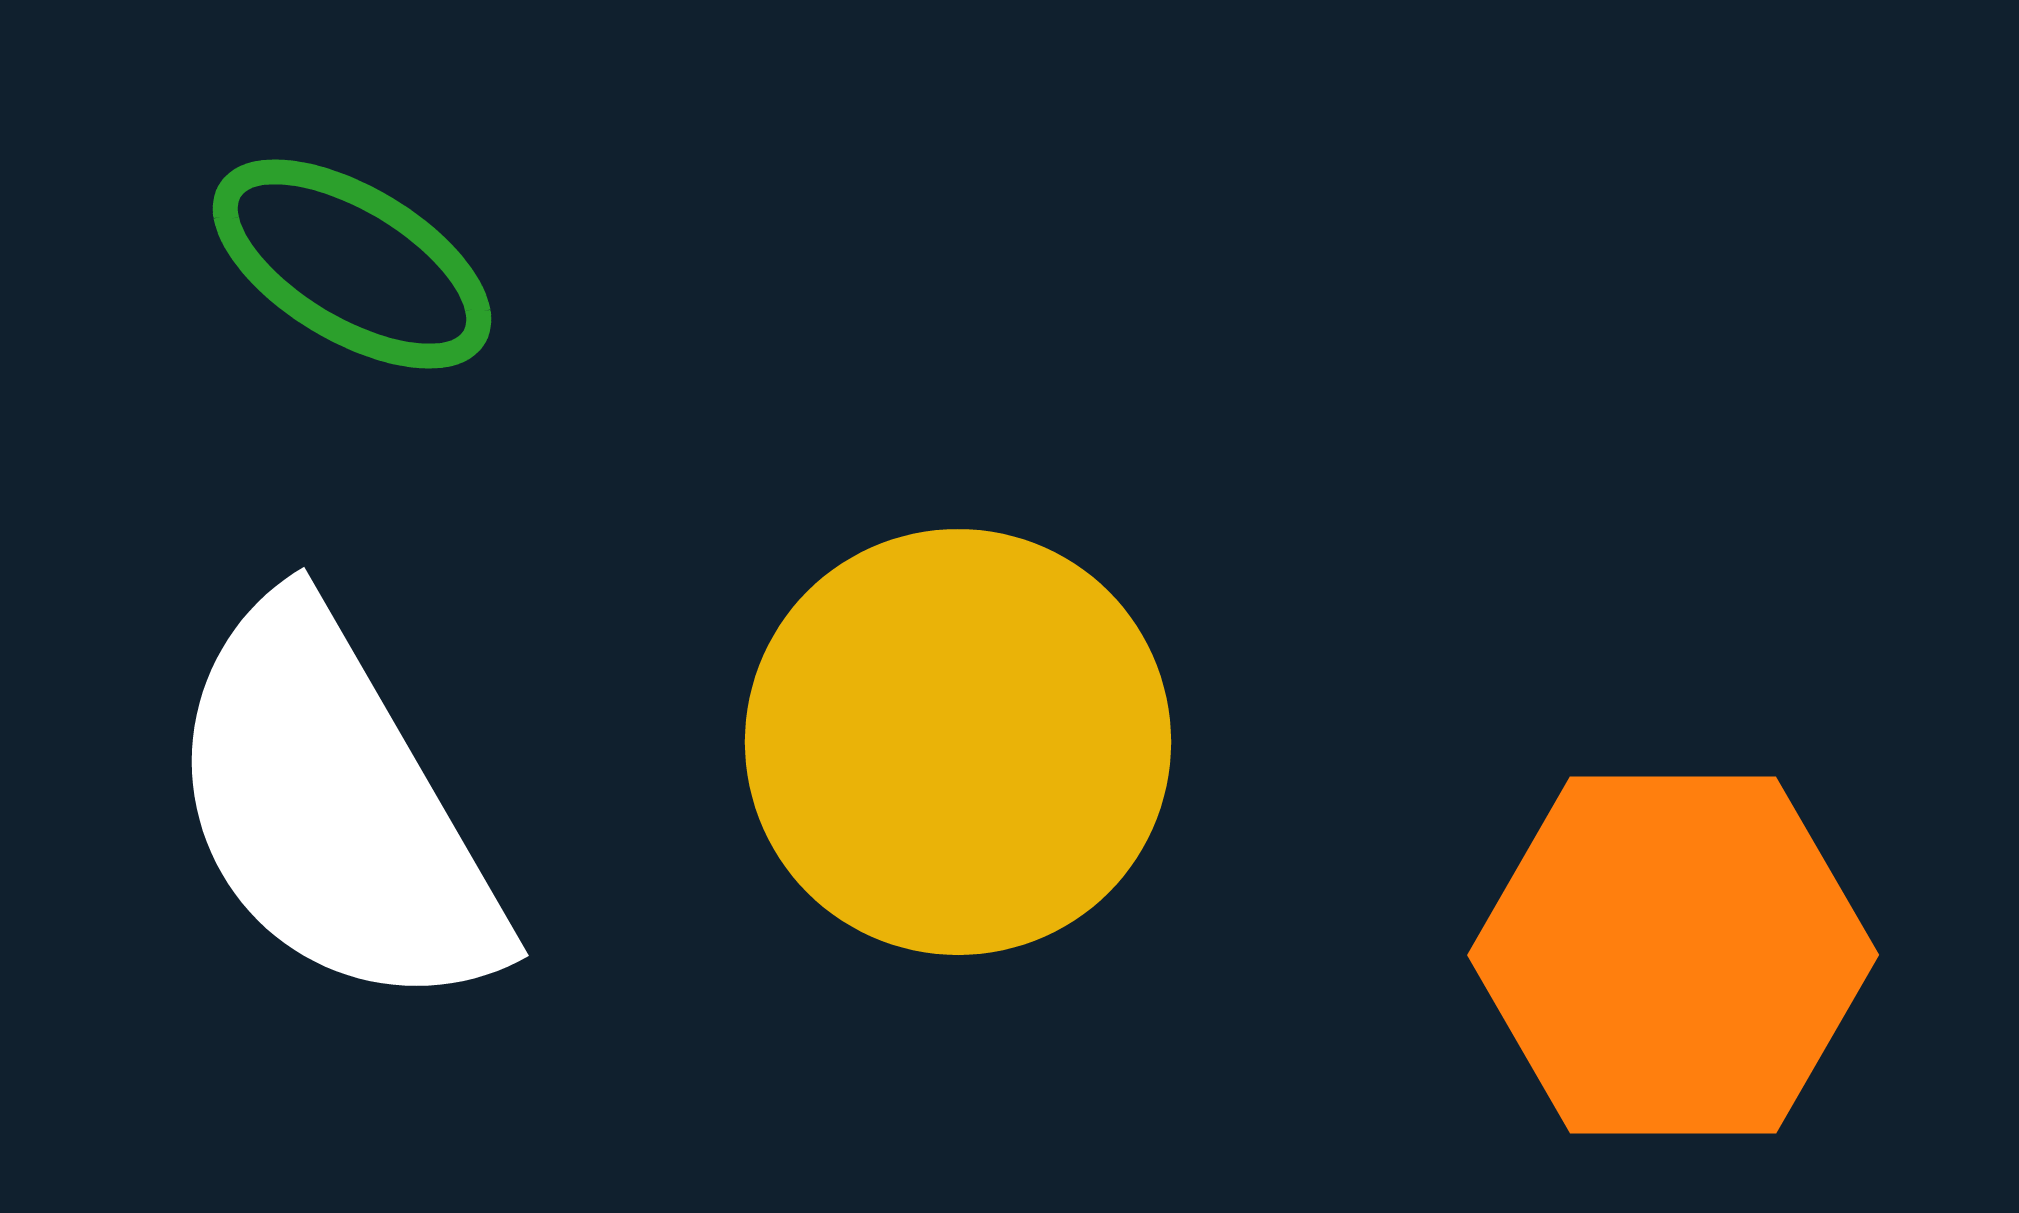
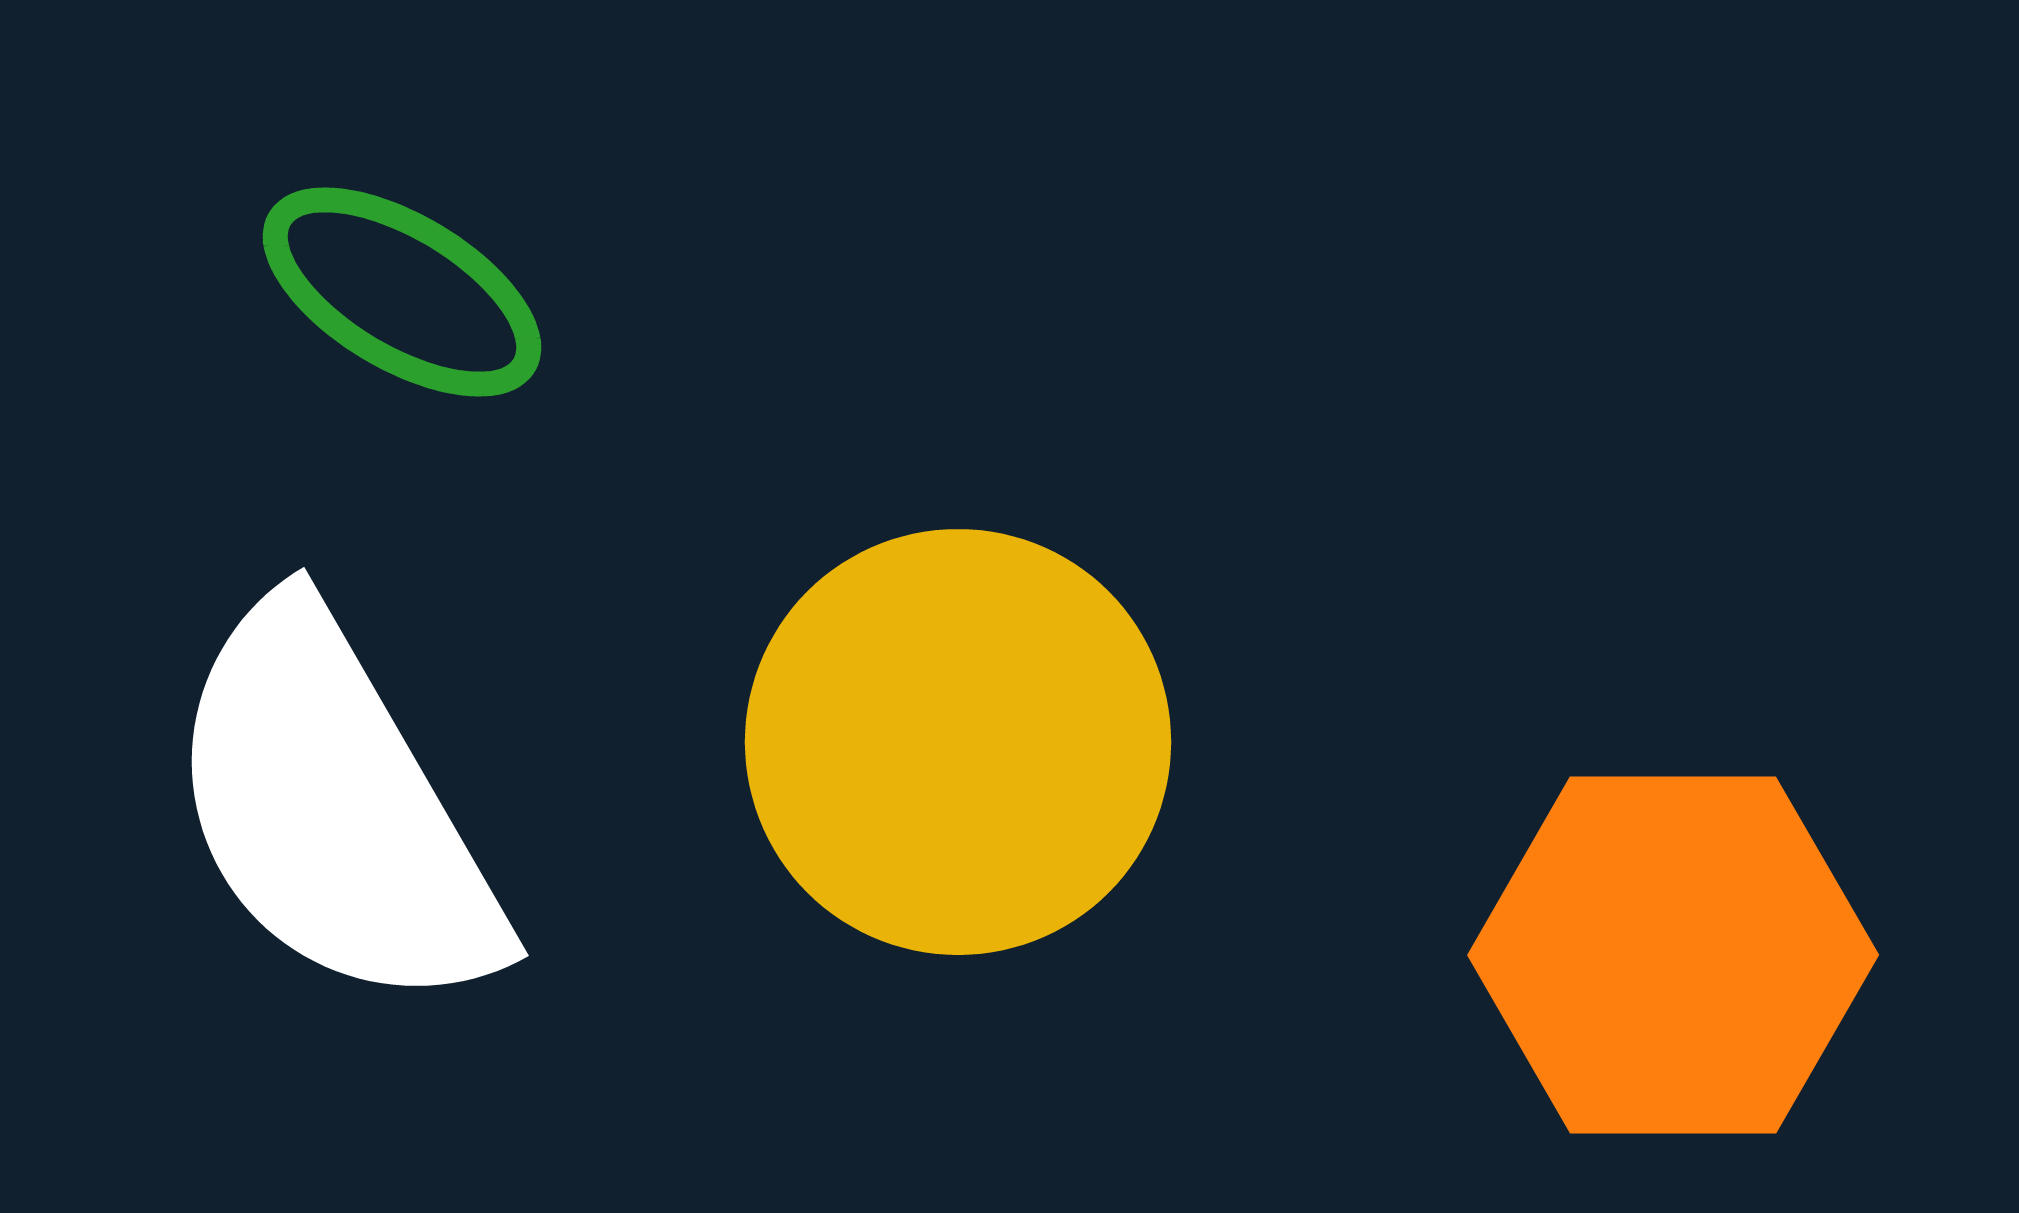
green ellipse: moved 50 px right, 28 px down
